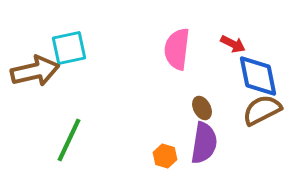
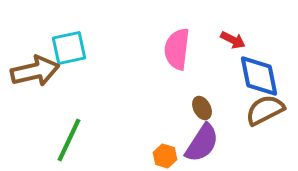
red arrow: moved 4 px up
blue diamond: moved 1 px right
brown semicircle: moved 3 px right
purple semicircle: moved 2 px left; rotated 24 degrees clockwise
